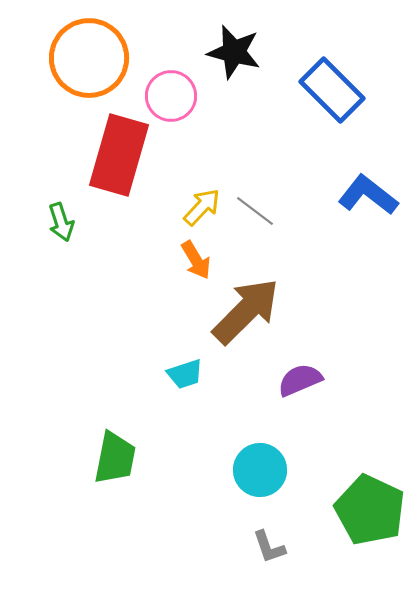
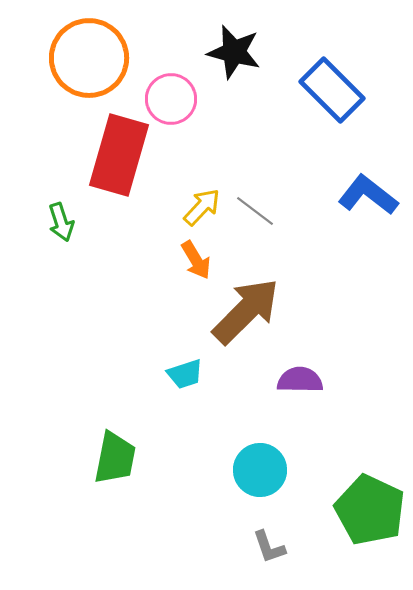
pink circle: moved 3 px down
purple semicircle: rotated 24 degrees clockwise
